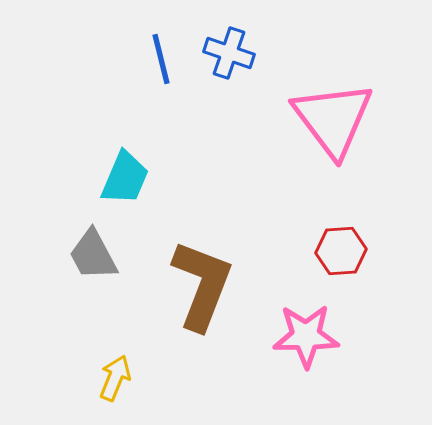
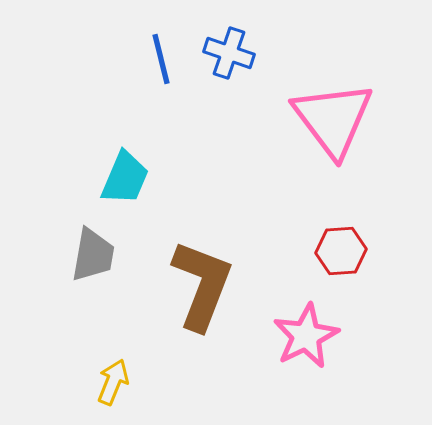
gray trapezoid: rotated 142 degrees counterclockwise
pink star: rotated 26 degrees counterclockwise
yellow arrow: moved 2 px left, 4 px down
